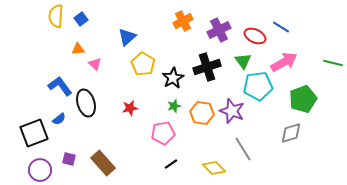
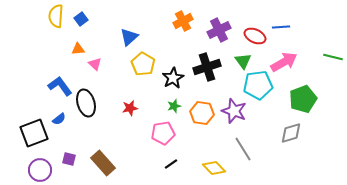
blue line: rotated 36 degrees counterclockwise
blue triangle: moved 2 px right
green line: moved 6 px up
cyan pentagon: moved 1 px up
purple star: moved 2 px right
